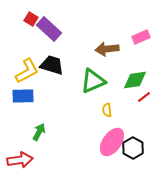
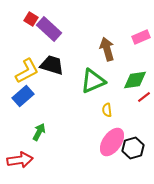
brown arrow: rotated 80 degrees clockwise
blue rectangle: rotated 40 degrees counterclockwise
black hexagon: rotated 15 degrees clockwise
